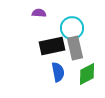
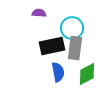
gray rectangle: rotated 20 degrees clockwise
